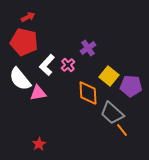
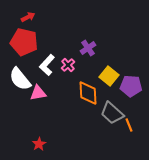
orange line: moved 7 px right, 5 px up; rotated 16 degrees clockwise
